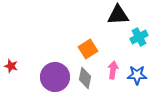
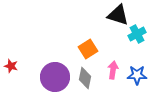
black triangle: rotated 20 degrees clockwise
cyan cross: moved 2 px left, 3 px up
